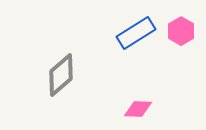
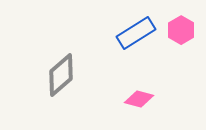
pink hexagon: moved 1 px up
pink diamond: moved 1 px right, 10 px up; rotated 12 degrees clockwise
